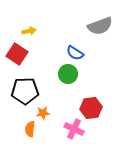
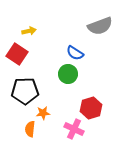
red hexagon: rotated 10 degrees counterclockwise
